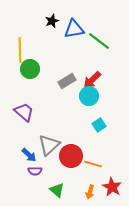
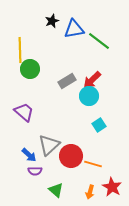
green triangle: moved 1 px left
